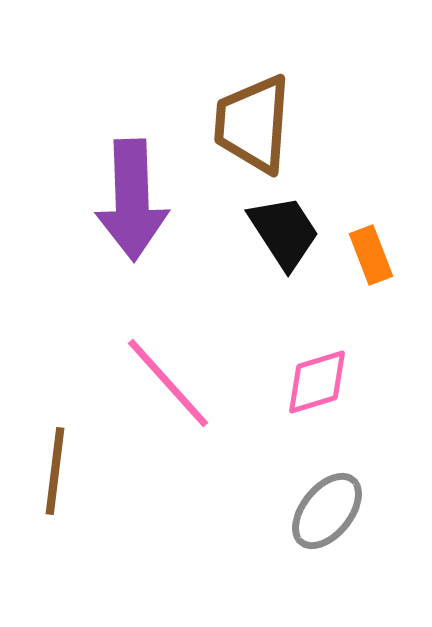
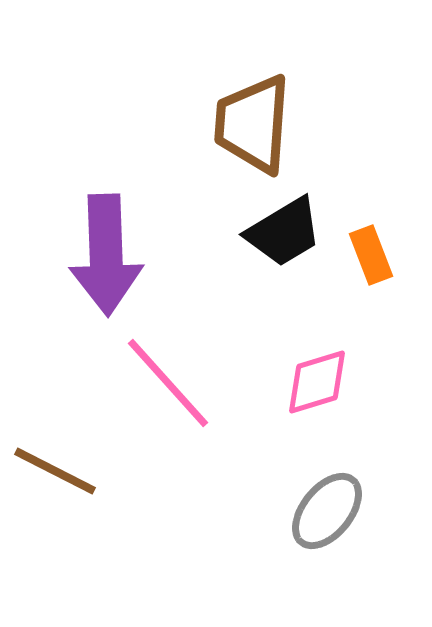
purple arrow: moved 26 px left, 55 px down
black trapezoid: rotated 92 degrees clockwise
brown line: rotated 70 degrees counterclockwise
